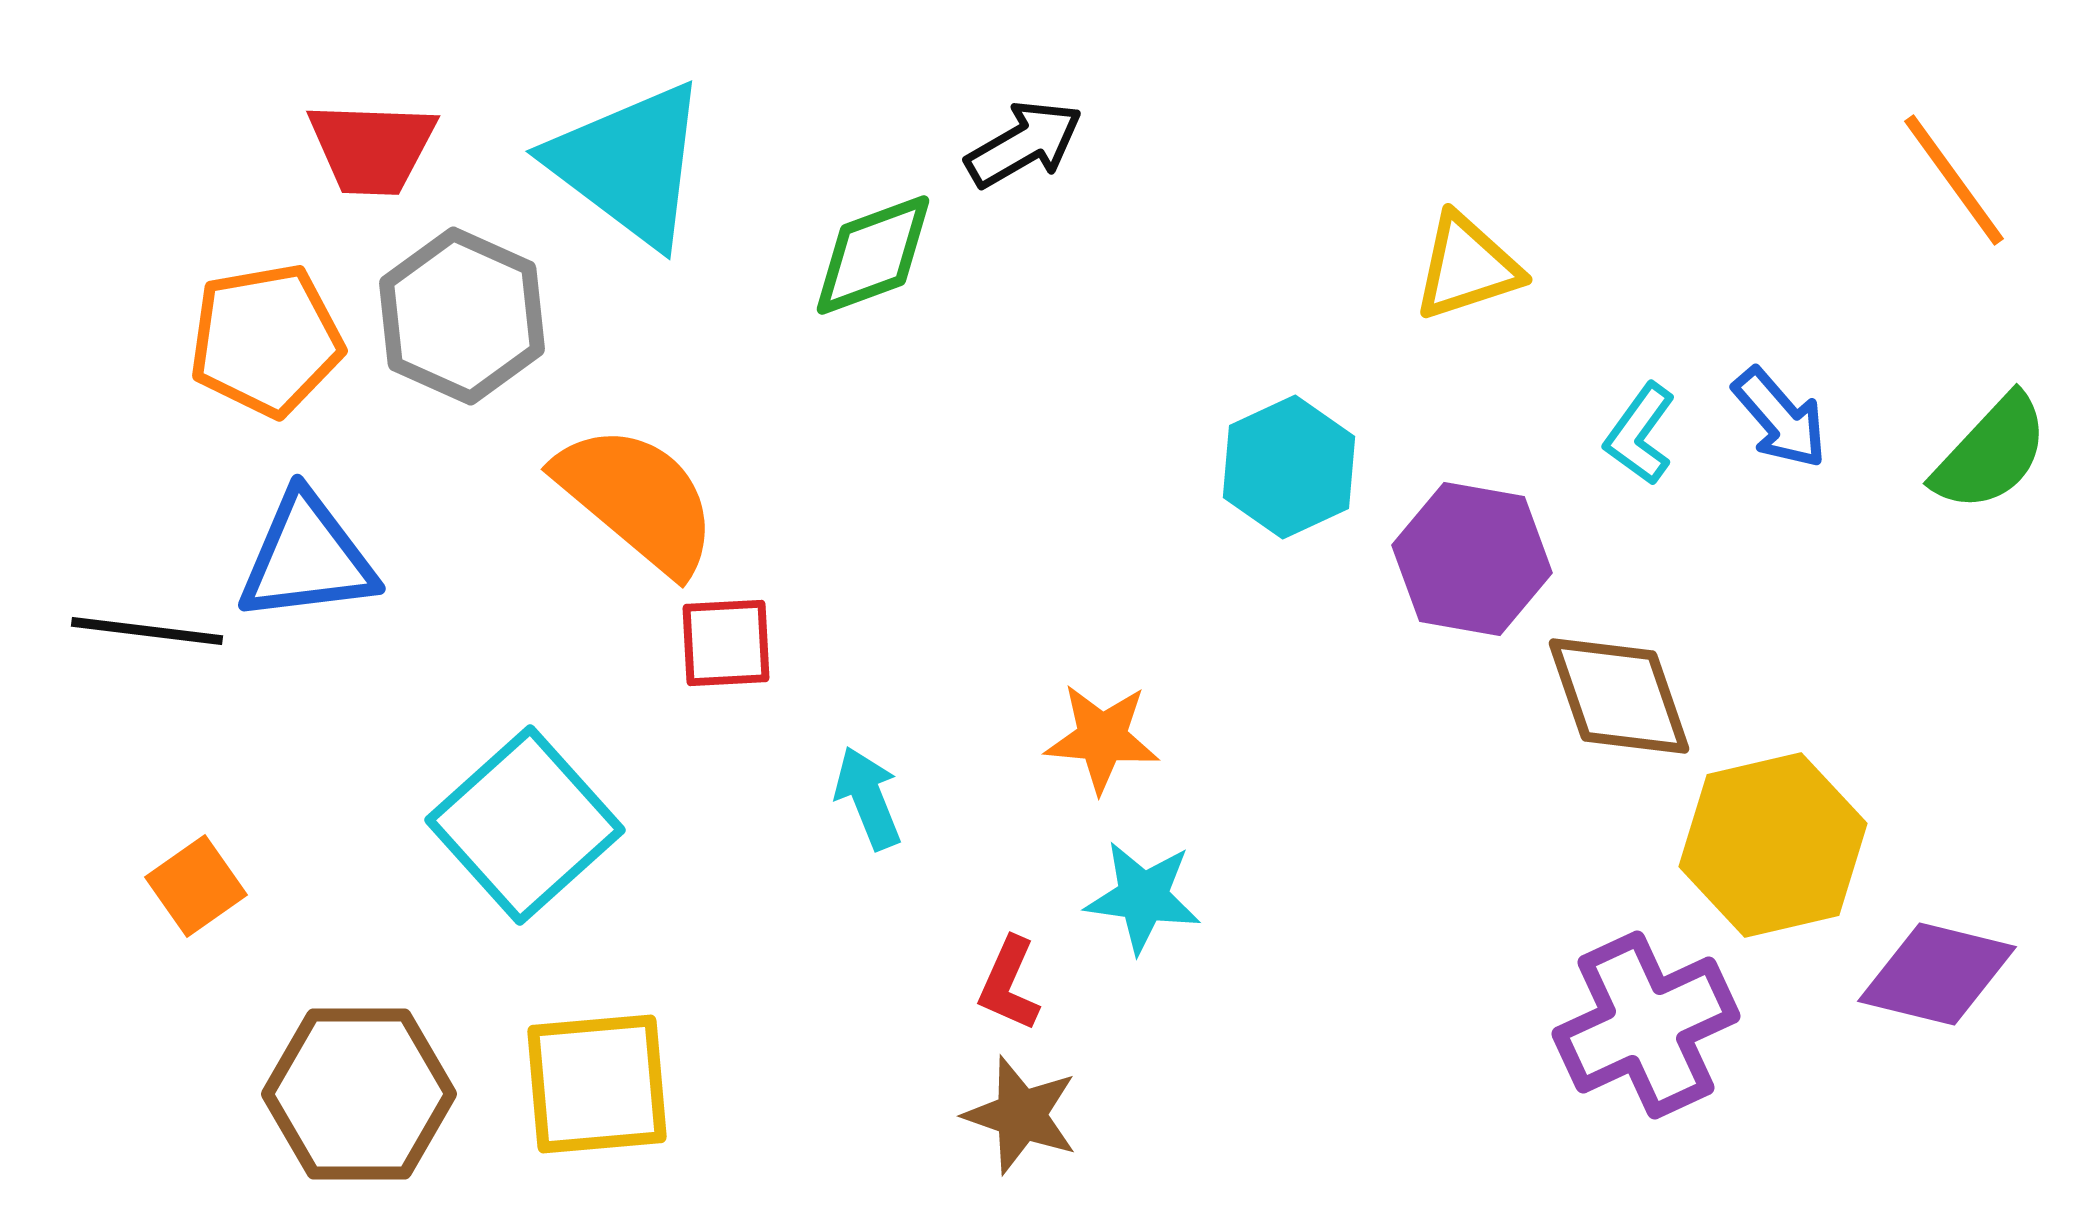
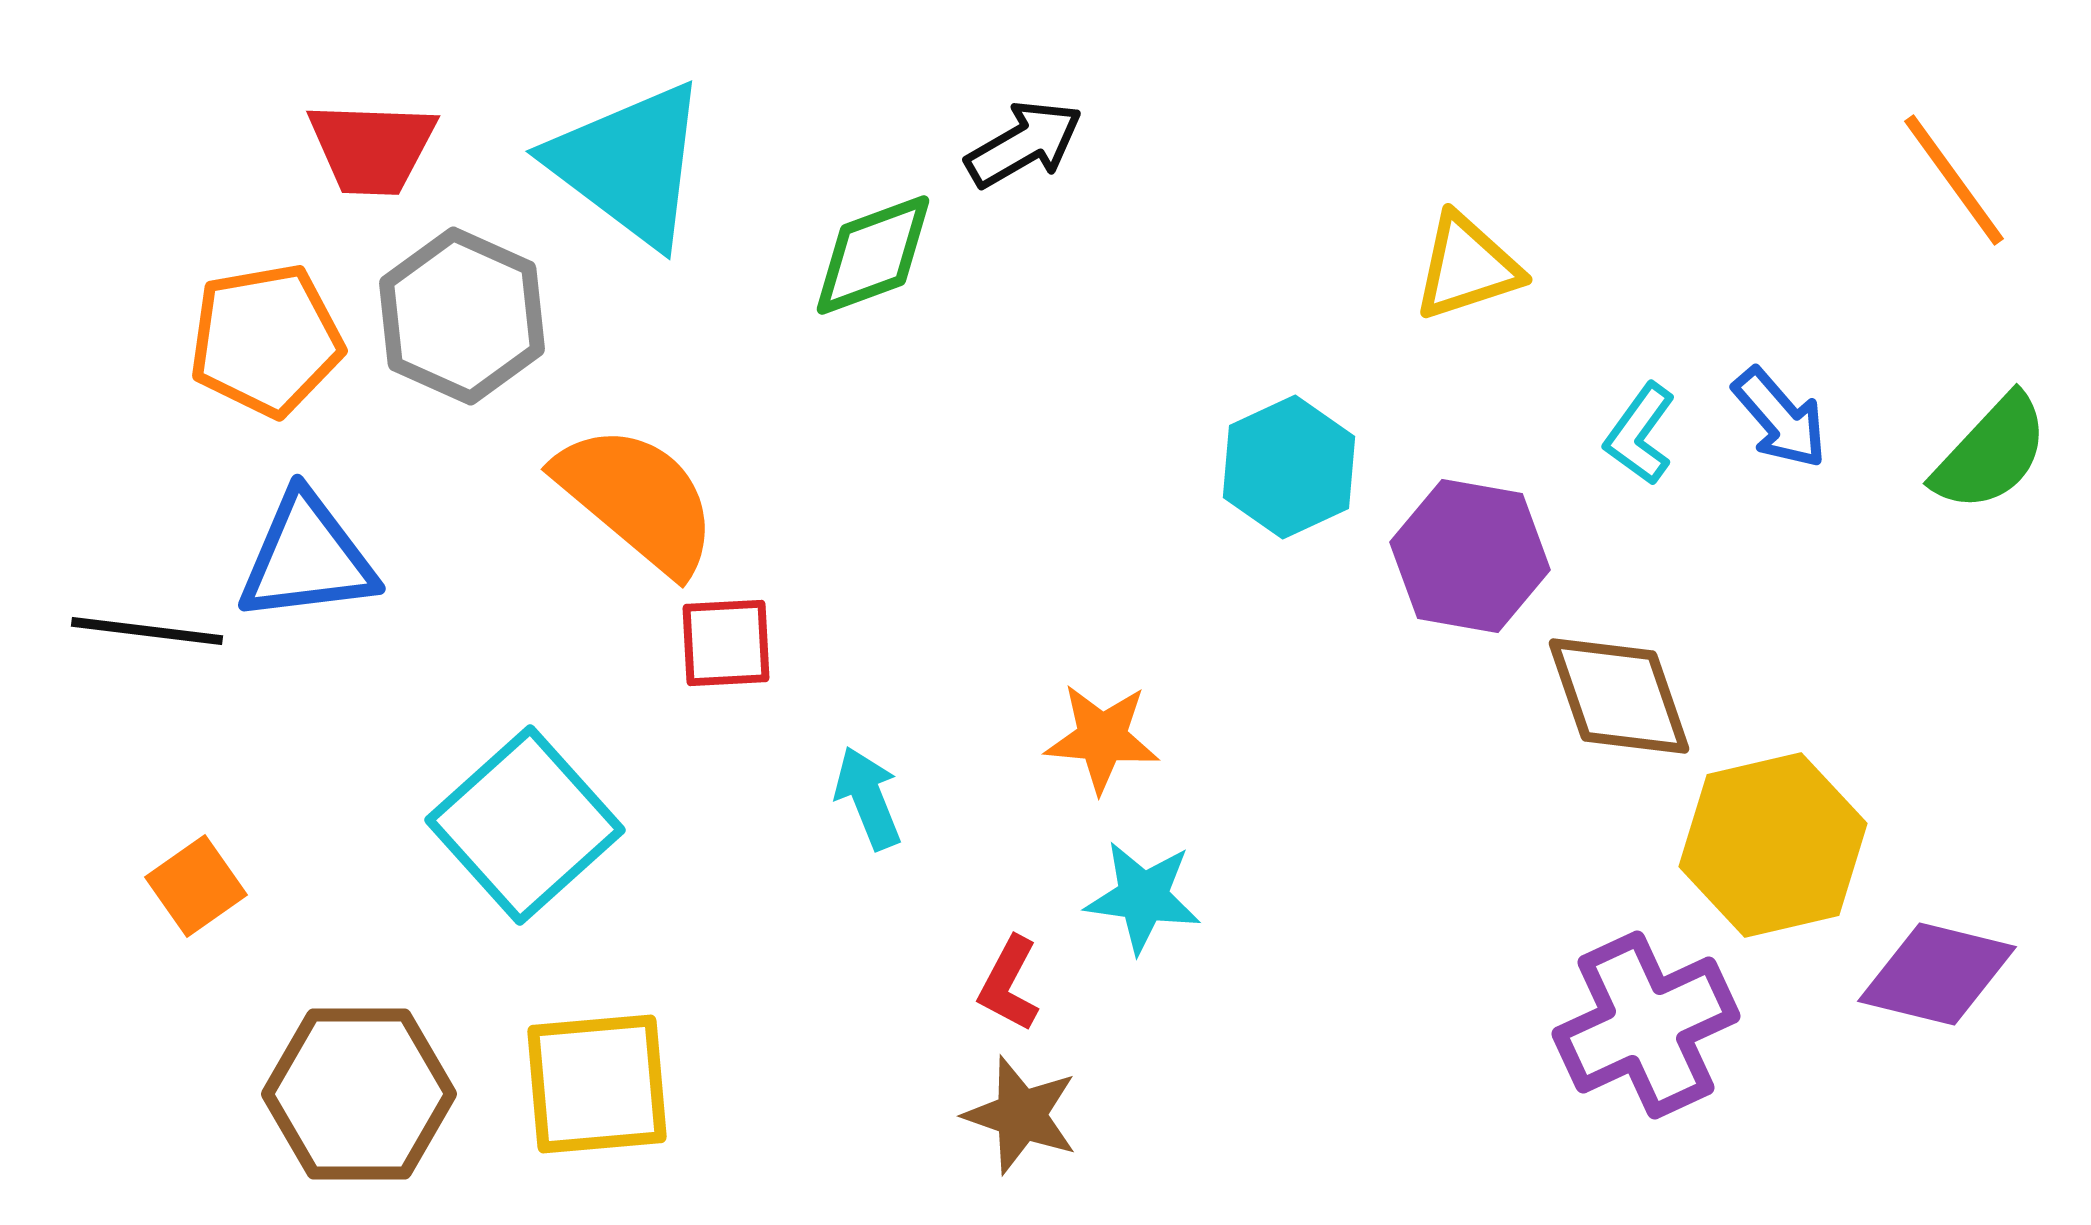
purple hexagon: moved 2 px left, 3 px up
red L-shape: rotated 4 degrees clockwise
